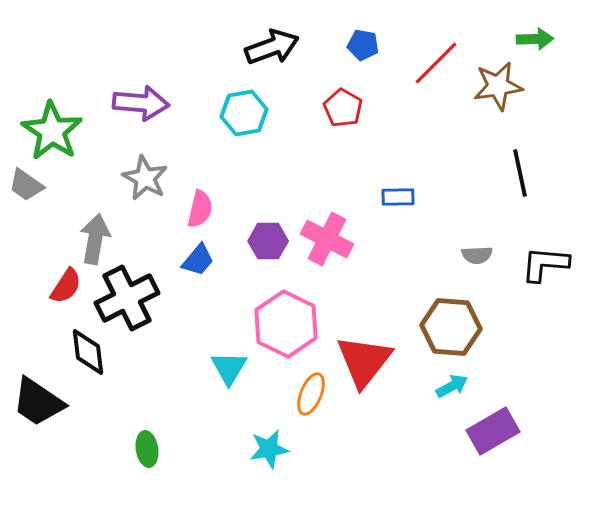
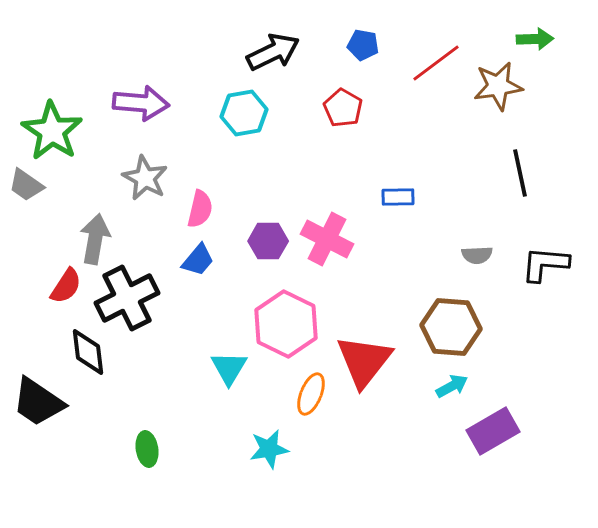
black arrow: moved 1 px right, 5 px down; rotated 6 degrees counterclockwise
red line: rotated 8 degrees clockwise
